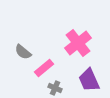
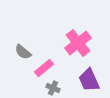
gray cross: moved 2 px left
